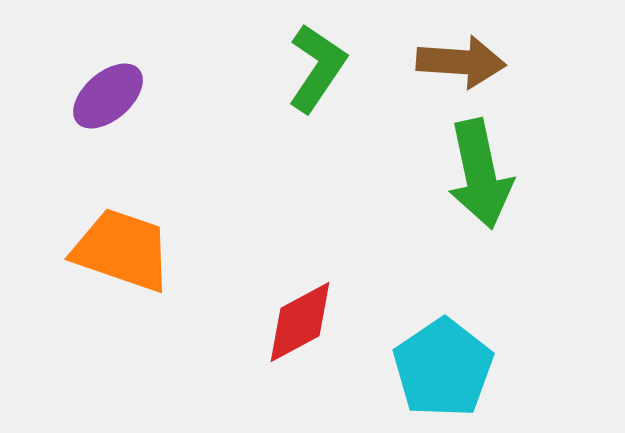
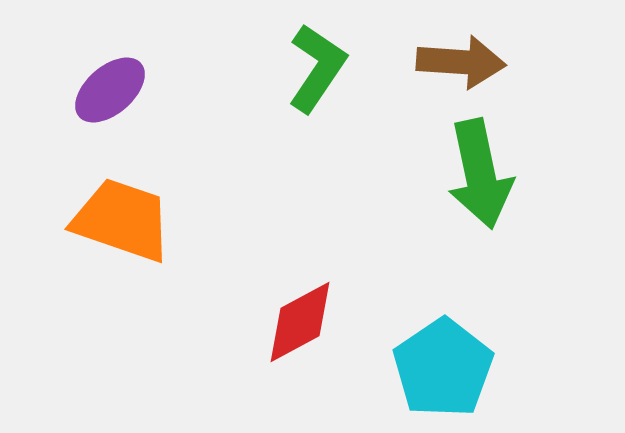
purple ellipse: moved 2 px right, 6 px up
orange trapezoid: moved 30 px up
